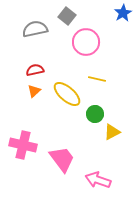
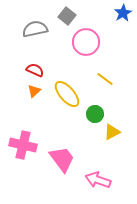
red semicircle: rotated 36 degrees clockwise
yellow line: moved 8 px right; rotated 24 degrees clockwise
yellow ellipse: rotated 8 degrees clockwise
